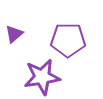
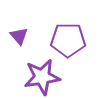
purple triangle: moved 5 px right, 2 px down; rotated 30 degrees counterclockwise
